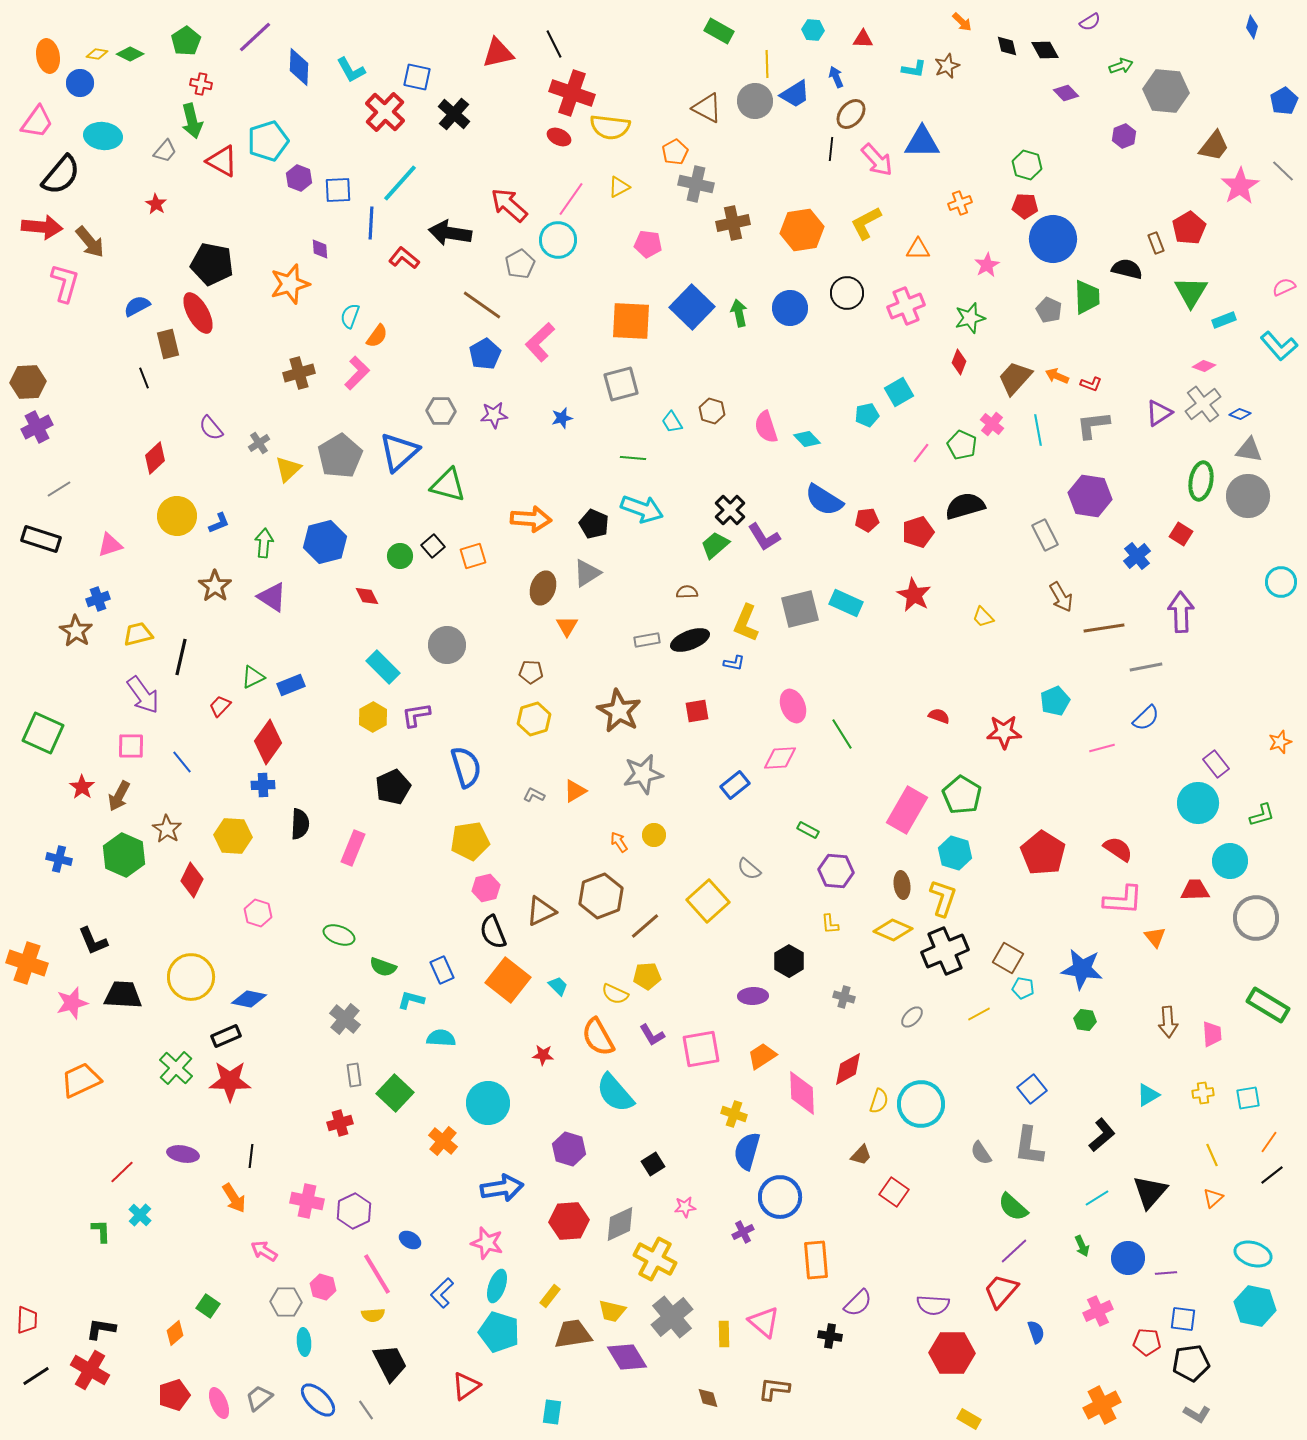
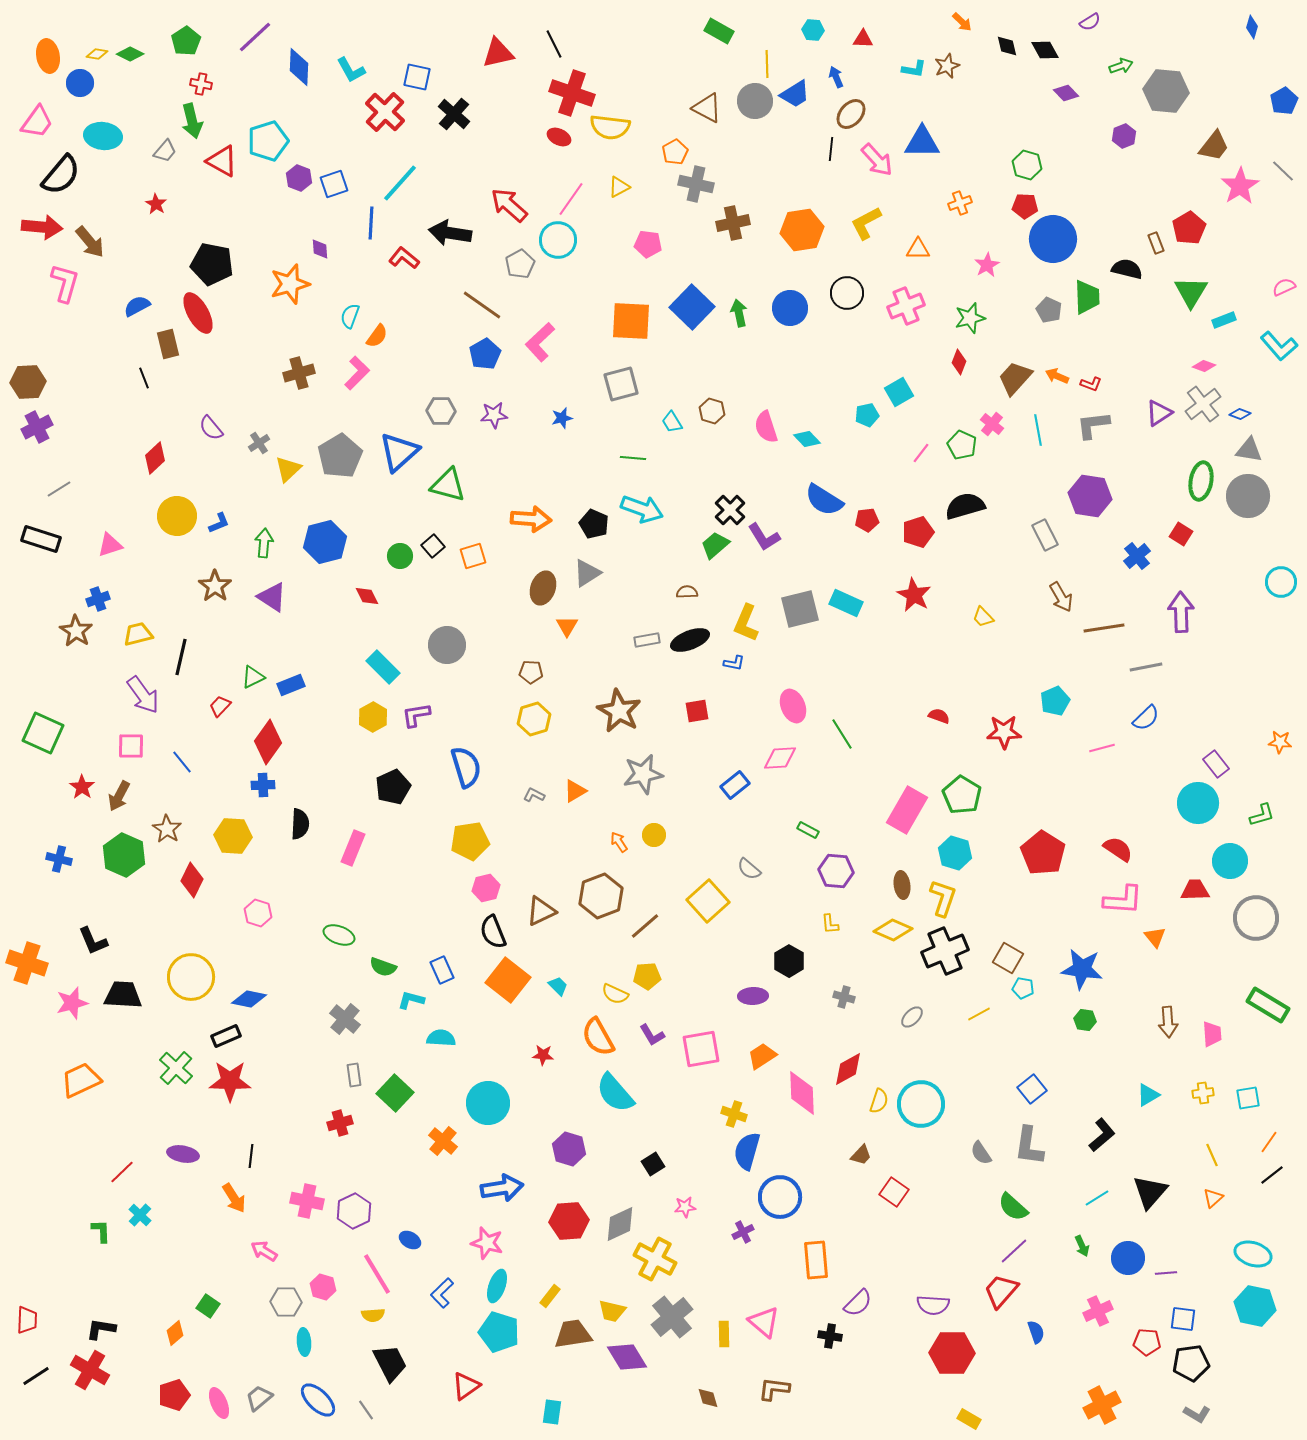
blue square at (338, 190): moved 4 px left, 6 px up; rotated 16 degrees counterclockwise
orange star at (1280, 742): rotated 25 degrees clockwise
